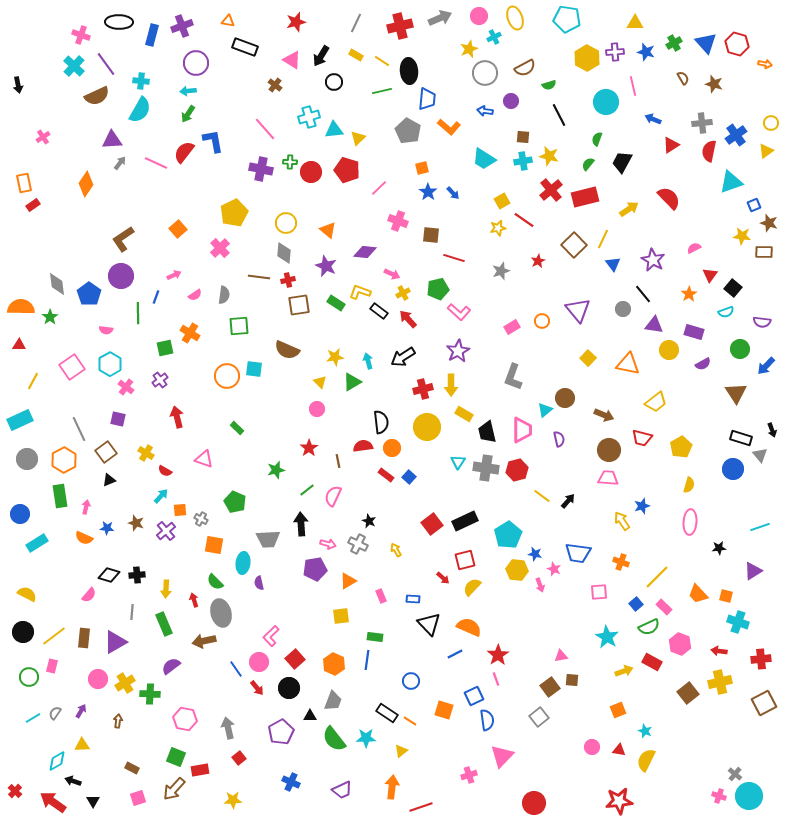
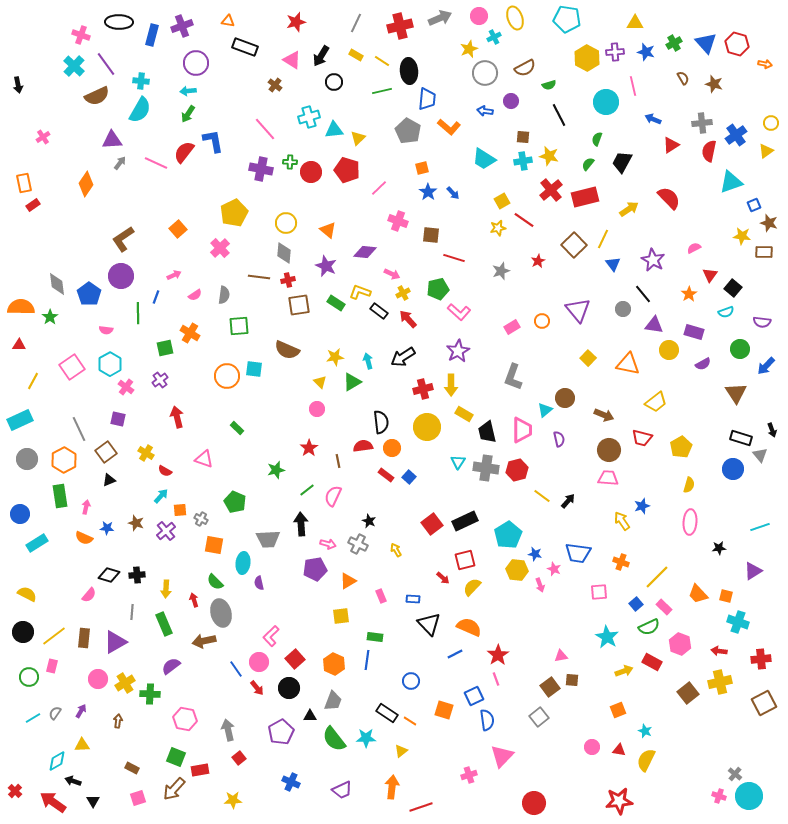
gray arrow at (228, 728): moved 2 px down
